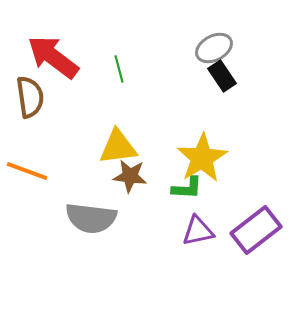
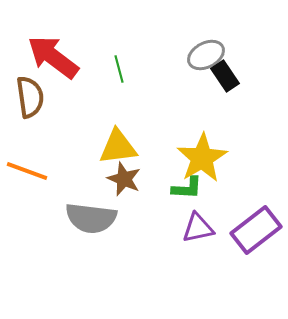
gray ellipse: moved 8 px left, 7 px down
black rectangle: moved 3 px right
brown star: moved 6 px left, 3 px down; rotated 16 degrees clockwise
purple triangle: moved 3 px up
